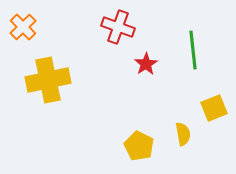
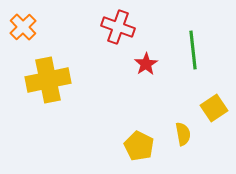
yellow square: rotated 12 degrees counterclockwise
